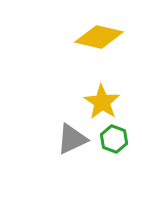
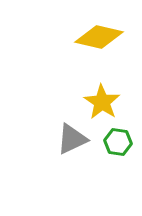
green hexagon: moved 4 px right, 3 px down; rotated 12 degrees counterclockwise
